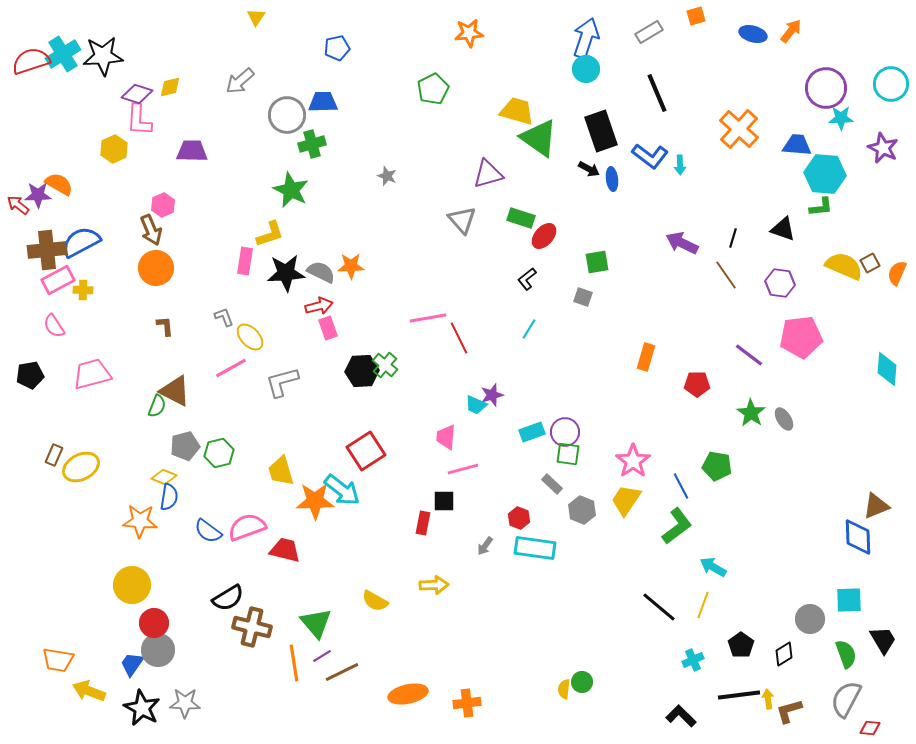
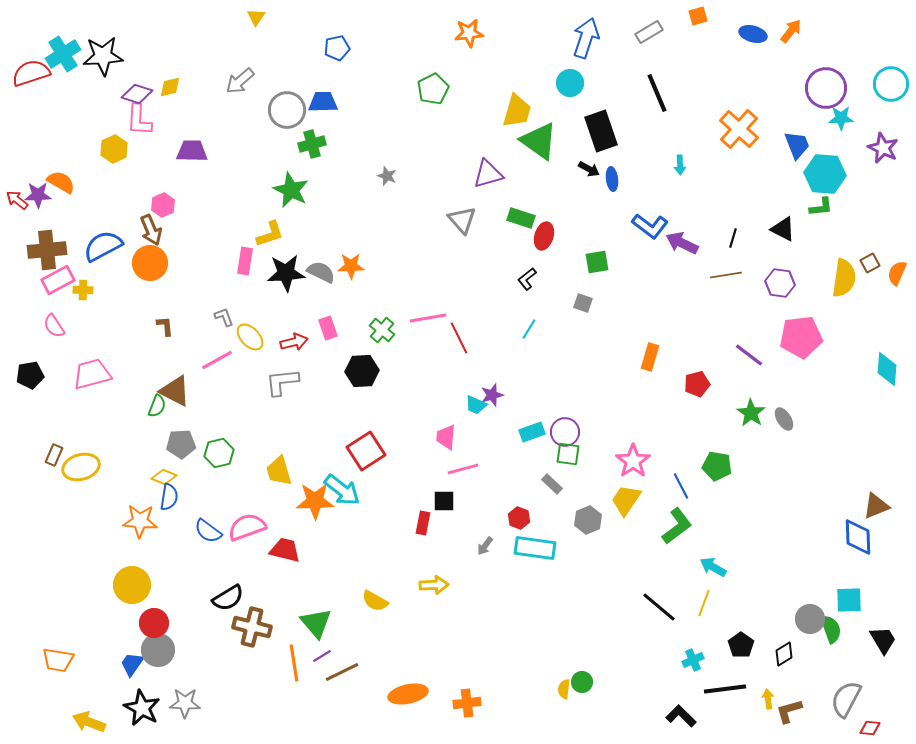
orange square at (696, 16): moved 2 px right
red semicircle at (31, 61): moved 12 px down
cyan circle at (586, 69): moved 16 px left, 14 px down
yellow trapezoid at (517, 111): rotated 90 degrees clockwise
gray circle at (287, 115): moved 5 px up
green triangle at (539, 138): moved 3 px down
blue trapezoid at (797, 145): rotated 64 degrees clockwise
blue L-shape at (650, 156): moved 70 px down
orange semicircle at (59, 184): moved 2 px right, 2 px up
red arrow at (18, 205): moved 1 px left, 5 px up
black triangle at (783, 229): rotated 8 degrees clockwise
red ellipse at (544, 236): rotated 24 degrees counterclockwise
blue semicircle at (81, 242): moved 22 px right, 4 px down
yellow semicircle at (844, 266): moved 12 px down; rotated 75 degrees clockwise
orange circle at (156, 268): moved 6 px left, 5 px up
brown line at (726, 275): rotated 64 degrees counterclockwise
gray square at (583, 297): moved 6 px down
red arrow at (319, 306): moved 25 px left, 36 px down
orange rectangle at (646, 357): moved 4 px right
green cross at (385, 365): moved 3 px left, 35 px up
pink line at (231, 368): moved 14 px left, 8 px up
gray L-shape at (282, 382): rotated 9 degrees clockwise
red pentagon at (697, 384): rotated 15 degrees counterclockwise
gray pentagon at (185, 446): moved 4 px left, 2 px up; rotated 12 degrees clockwise
yellow ellipse at (81, 467): rotated 12 degrees clockwise
yellow trapezoid at (281, 471): moved 2 px left
gray hexagon at (582, 510): moved 6 px right, 10 px down; rotated 16 degrees clockwise
yellow line at (703, 605): moved 1 px right, 2 px up
green semicircle at (846, 654): moved 15 px left, 25 px up
yellow arrow at (89, 691): moved 31 px down
black line at (739, 695): moved 14 px left, 6 px up
